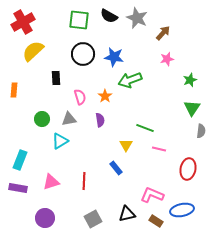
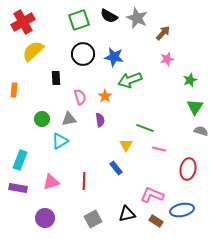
green square: rotated 25 degrees counterclockwise
green triangle: moved 3 px right, 1 px up
gray semicircle: rotated 80 degrees counterclockwise
